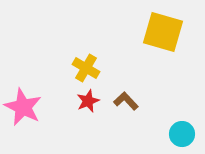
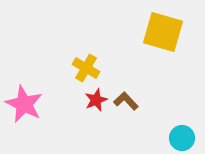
red star: moved 8 px right, 1 px up
pink star: moved 1 px right, 3 px up
cyan circle: moved 4 px down
